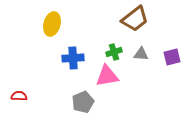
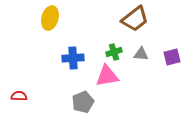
yellow ellipse: moved 2 px left, 6 px up
